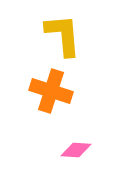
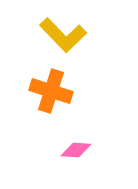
yellow L-shape: rotated 141 degrees clockwise
